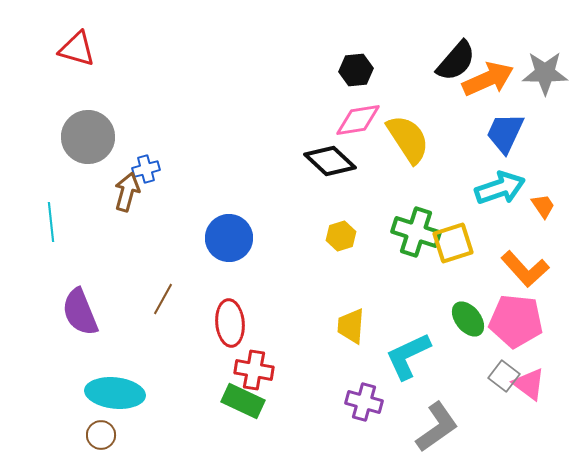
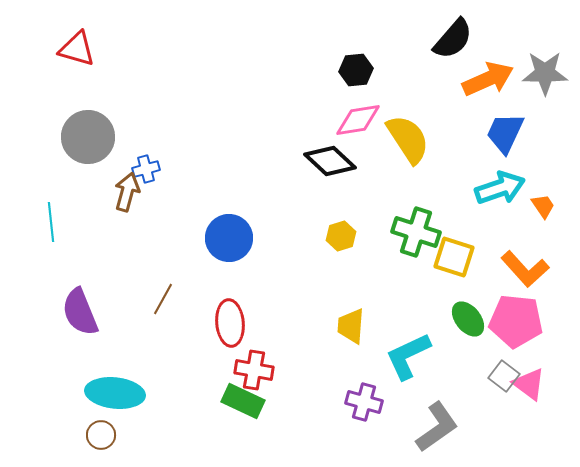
black semicircle: moved 3 px left, 22 px up
yellow square: moved 1 px right, 14 px down; rotated 36 degrees clockwise
